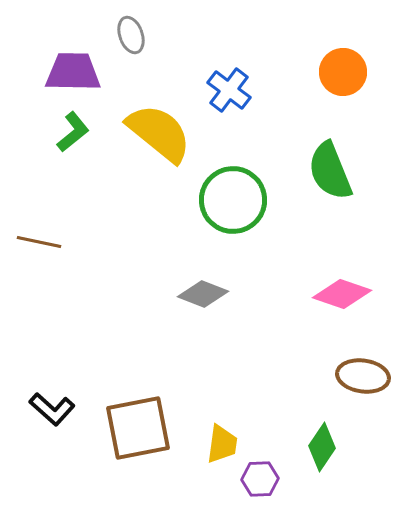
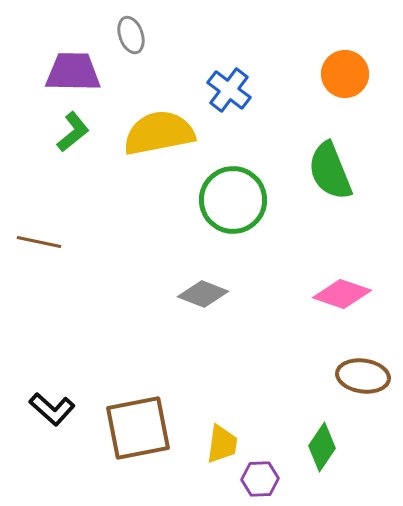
orange circle: moved 2 px right, 2 px down
yellow semicircle: rotated 50 degrees counterclockwise
